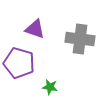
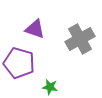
gray cross: rotated 36 degrees counterclockwise
